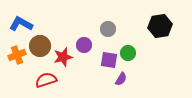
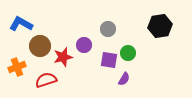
orange cross: moved 12 px down
purple semicircle: moved 3 px right
